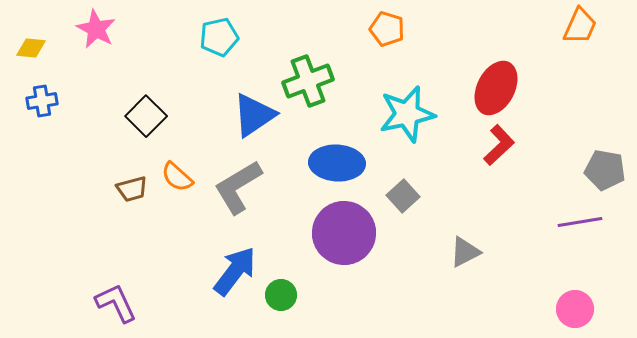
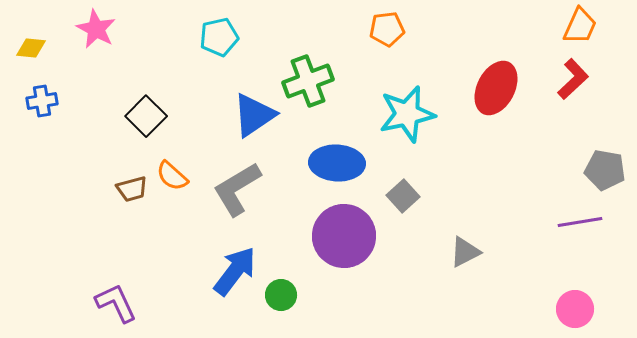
orange pentagon: rotated 24 degrees counterclockwise
red L-shape: moved 74 px right, 66 px up
orange semicircle: moved 5 px left, 1 px up
gray L-shape: moved 1 px left, 2 px down
purple circle: moved 3 px down
